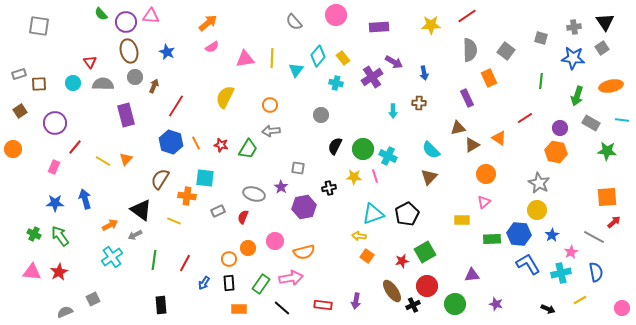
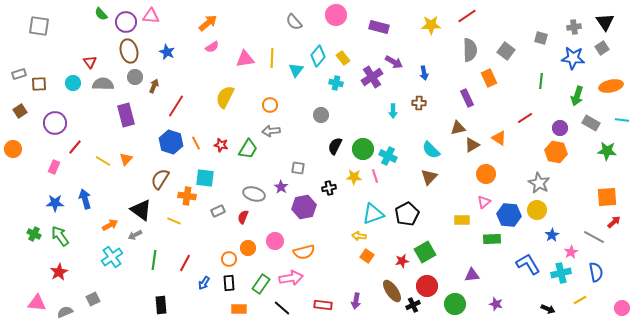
purple rectangle at (379, 27): rotated 18 degrees clockwise
blue hexagon at (519, 234): moved 10 px left, 19 px up
pink triangle at (32, 272): moved 5 px right, 31 px down
